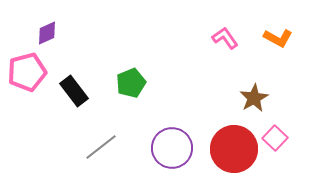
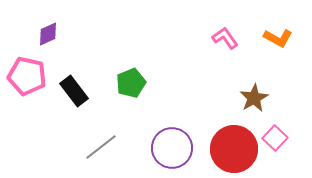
purple diamond: moved 1 px right, 1 px down
pink pentagon: moved 4 px down; rotated 27 degrees clockwise
